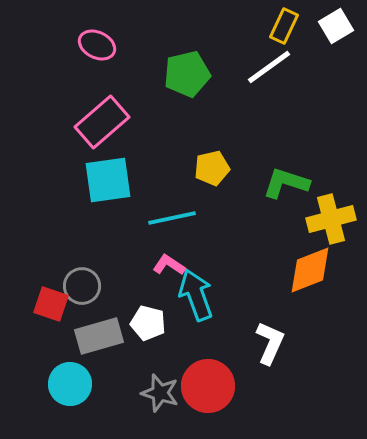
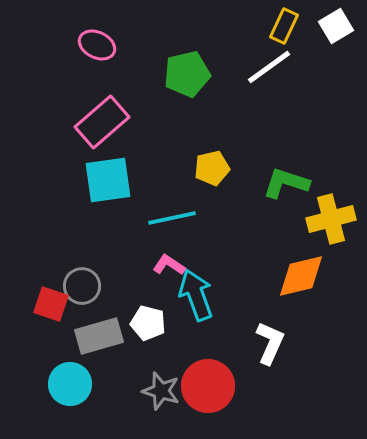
orange diamond: moved 9 px left, 6 px down; rotated 8 degrees clockwise
gray star: moved 1 px right, 2 px up
